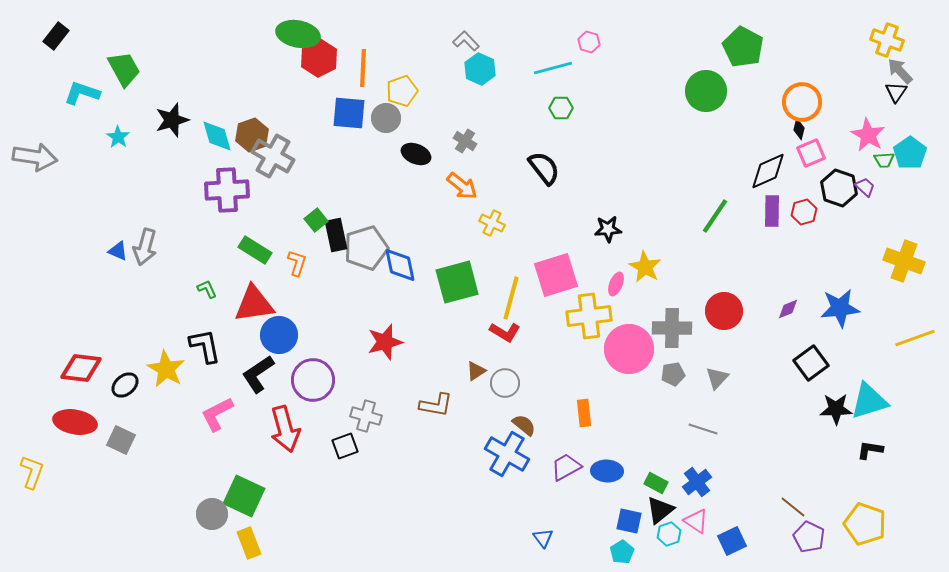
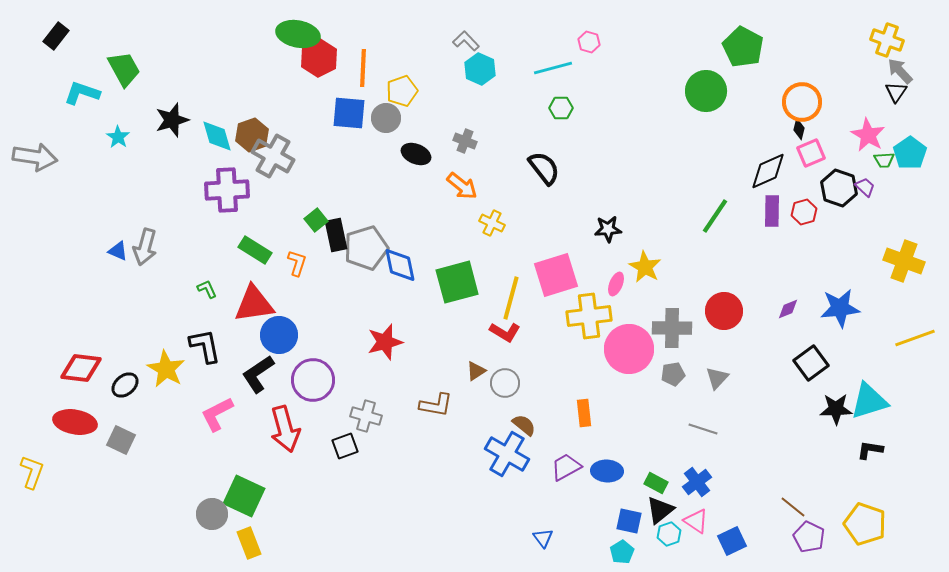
gray cross at (465, 141): rotated 10 degrees counterclockwise
